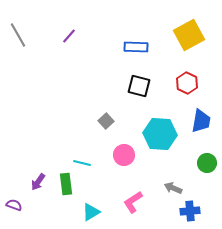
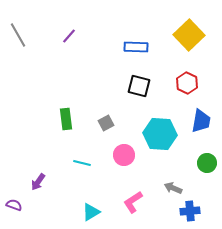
yellow square: rotated 16 degrees counterclockwise
gray square: moved 2 px down; rotated 14 degrees clockwise
green rectangle: moved 65 px up
